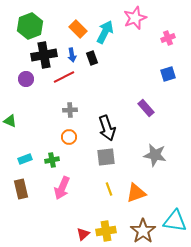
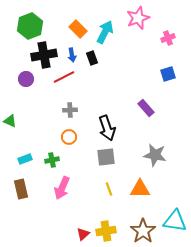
pink star: moved 3 px right
orange triangle: moved 4 px right, 4 px up; rotated 20 degrees clockwise
